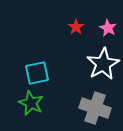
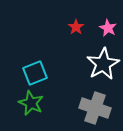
cyan square: moved 2 px left; rotated 10 degrees counterclockwise
